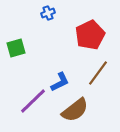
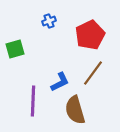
blue cross: moved 1 px right, 8 px down
green square: moved 1 px left, 1 px down
brown line: moved 5 px left
purple line: rotated 44 degrees counterclockwise
brown semicircle: rotated 112 degrees clockwise
